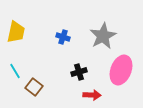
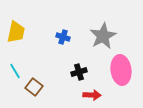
pink ellipse: rotated 28 degrees counterclockwise
